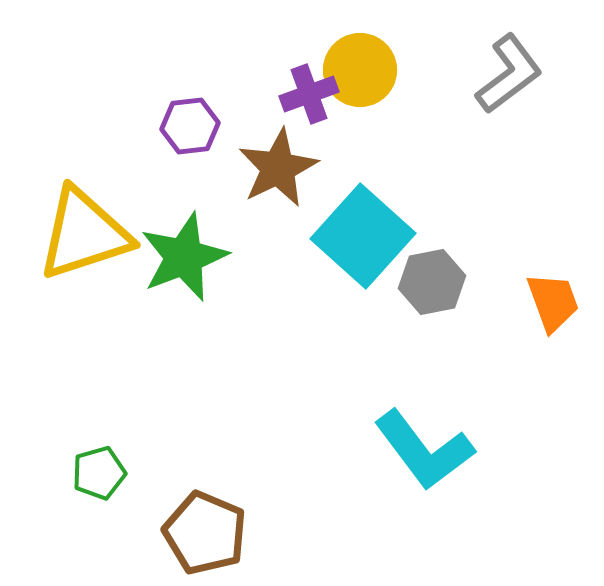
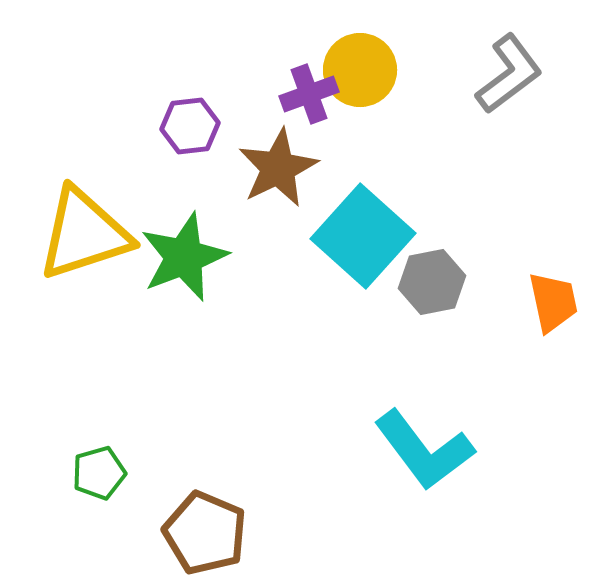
orange trapezoid: rotated 8 degrees clockwise
